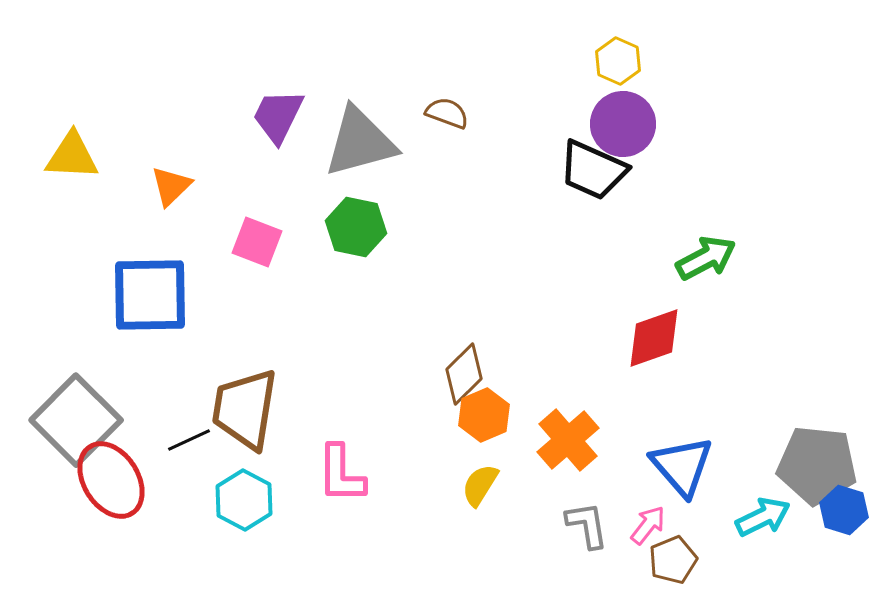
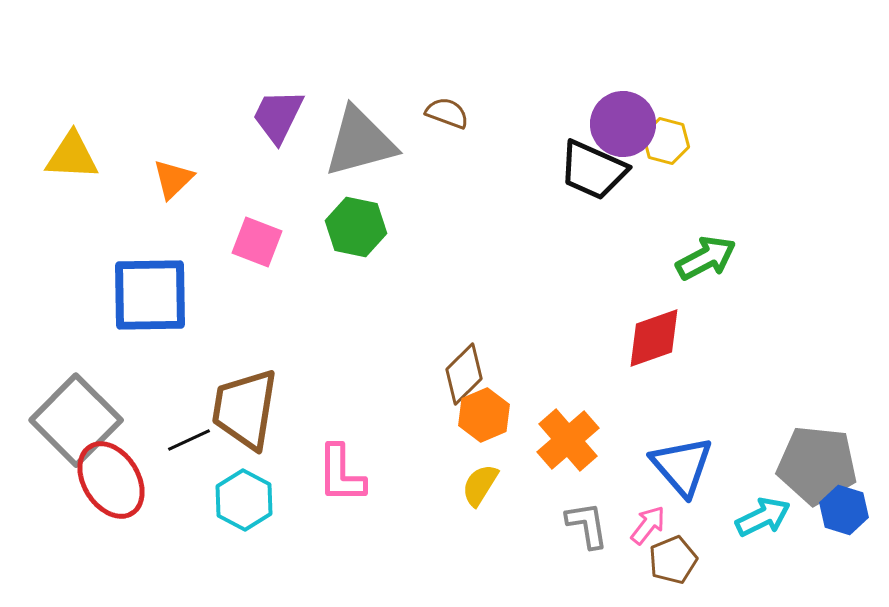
yellow hexagon: moved 48 px right, 80 px down; rotated 9 degrees counterclockwise
orange triangle: moved 2 px right, 7 px up
